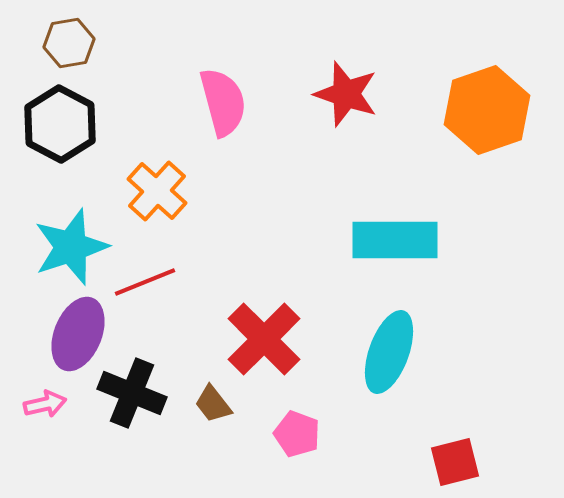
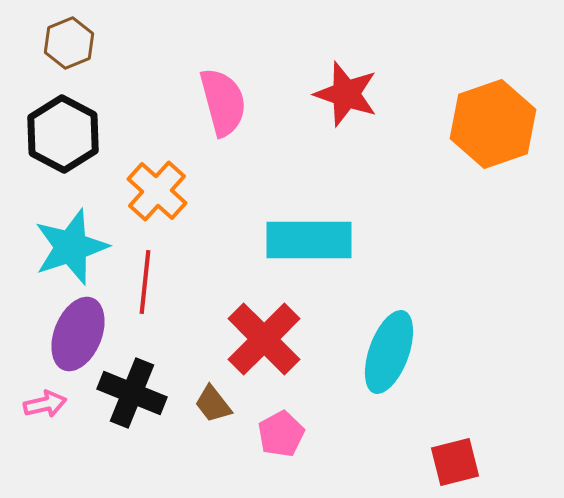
brown hexagon: rotated 12 degrees counterclockwise
orange hexagon: moved 6 px right, 14 px down
black hexagon: moved 3 px right, 10 px down
cyan rectangle: moved 86 px left
red line: rotated 62 degrees counterclockwise
pink pentagon: moved 16 px left; rotated 24 degrees clockwise
